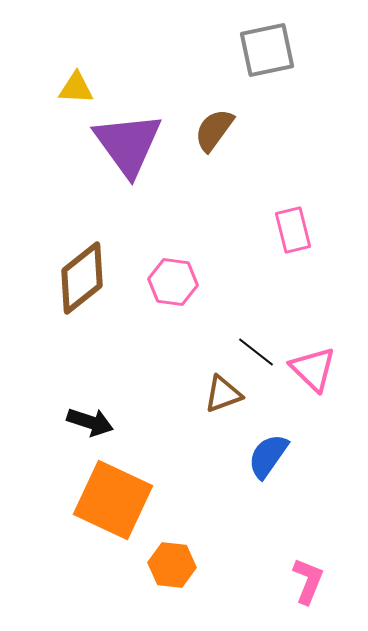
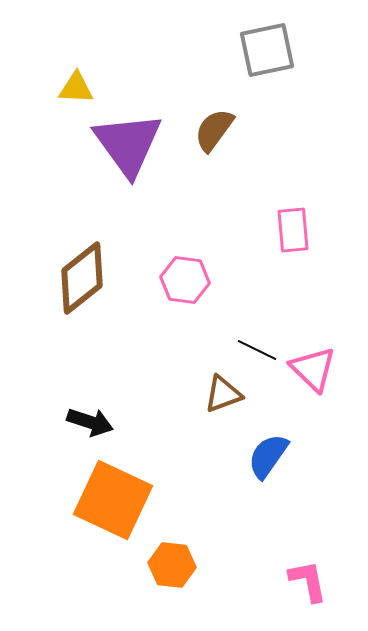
pink rectangle: rotated 9 degrees clockwise
pink hexagon: moved 12 px right, 2 px up
black line: moved 1 px right, 2 px up; rotated 12 degrees counterclockwise
pink L-shape: rotated 33 degrees counterclockwise
